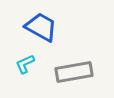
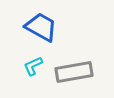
cyan L-shape: moved 8 px right, 2 px down
